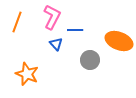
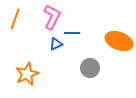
orange line: moved 2 px left, 3 px up
blue line: moved 3 px left, 3 px down
blue triangle: rotated 48 degrees clockwise
gray circle: moved 8 px down
orange star: rotated 25 degrees clockwise
